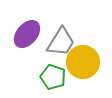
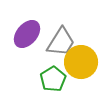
yellow circle: moved 2 px left
green pentagon: moved 2 px down; rotated 20 degrees clockwise
